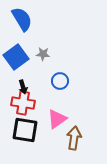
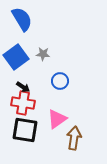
black arrow: rotated 40 degrees counterclockwise
